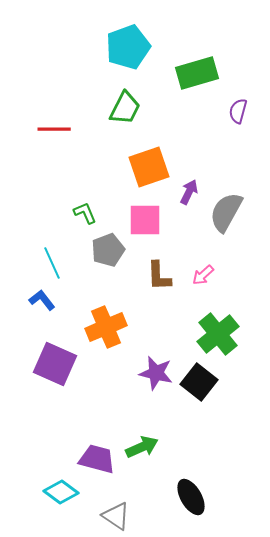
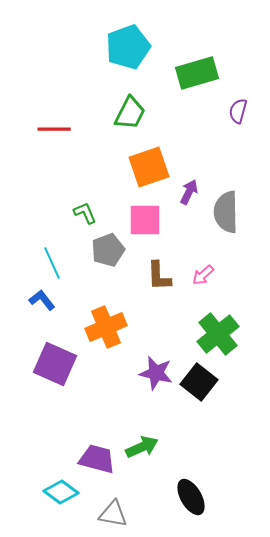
green trapezoid: moved 5 px right, 5 px down
gray semicircle: rotated 30 degrees counterclockwise
gray triangle: moved 3 px left, 2 px up; rotated 24 degrees counterclockwise
